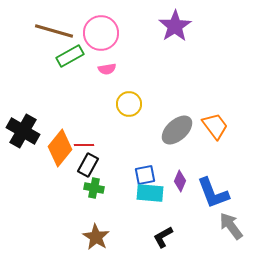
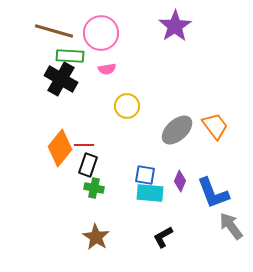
green rectangle: rotated 32 degrees clockwise
yellow circle: moved 2 px left, 2 px down
black cross: moved 38 px right, 52 px up
black rectangle: rotated 10 degrees counterclockwise
blue square: rotated 20 degrees clockwise
